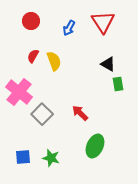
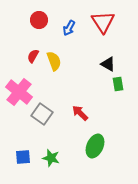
red circle: moved 8 px right, 1 px up
gray square: rotated 10 degrees counterclockwise
